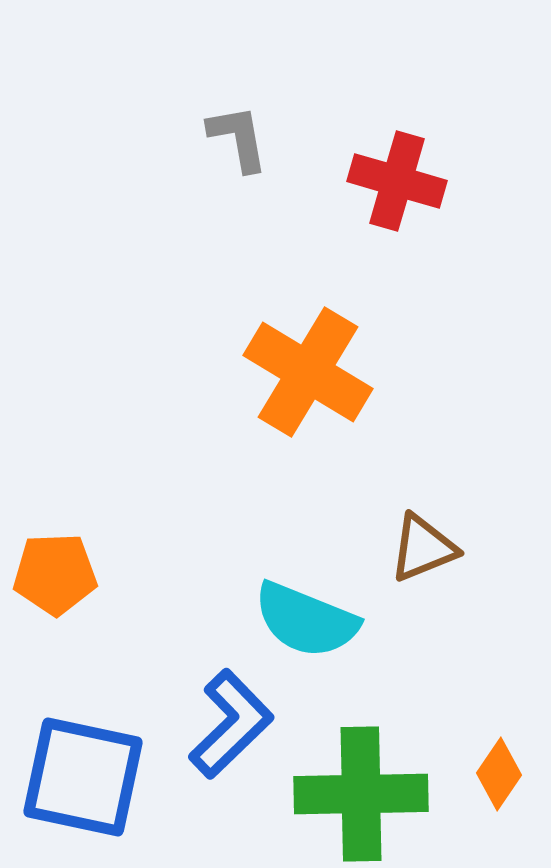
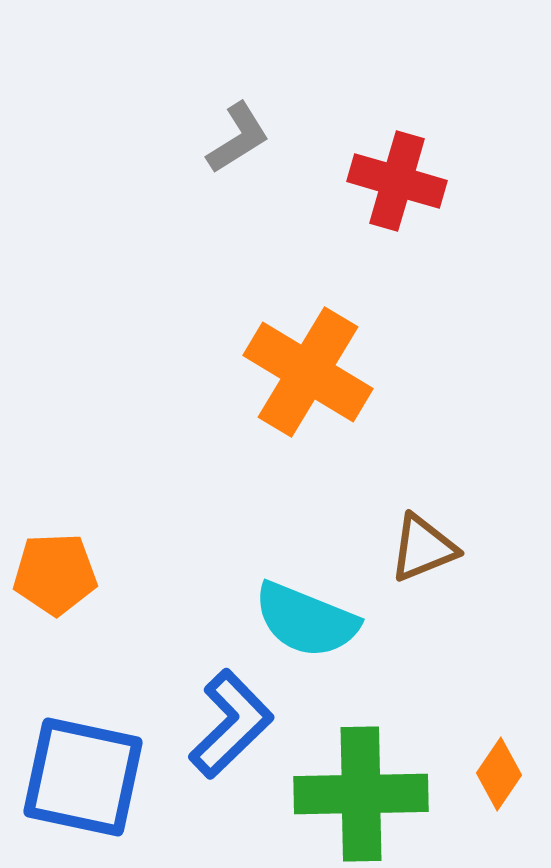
gray L-shape: rotated 68 degrees clockwise
